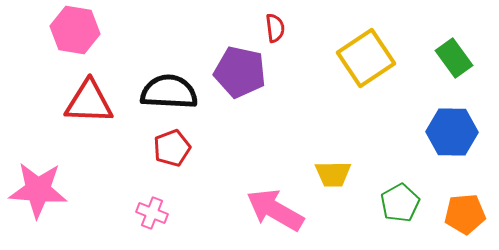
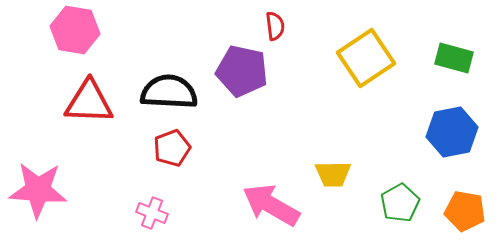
red semicircle: moved 2 px up
green rectangle: rotated 39 degrees counterclockwise
purple pentagon: moved 2 px right, 1 px up
blue hexagon: rotated 12 degrees counterclockwise
pink arrow: moved 4 px left, 5 px up
orange pentagon: moved 3 px up; rotated 15 degrees clockwise
